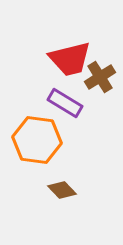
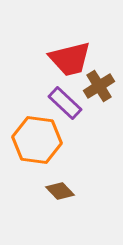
brown cross: moved 1 px left, 9 px down
purple rectangle: rotated 12 degrees clockwise
brown diamond: moved 2 px left, 1 px down
